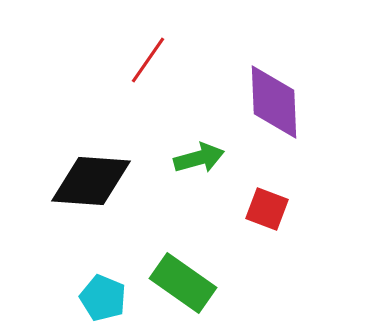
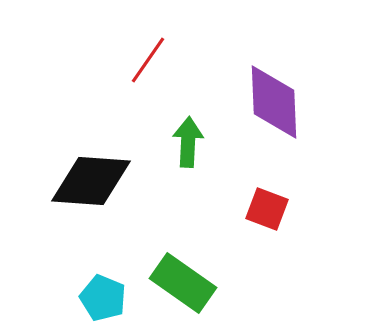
green arrow: moved 11 px left, 16 px up; rotated 72 degrees counterclockwise
